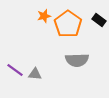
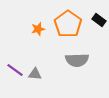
orange star: moved 6 px left, 13 px down
